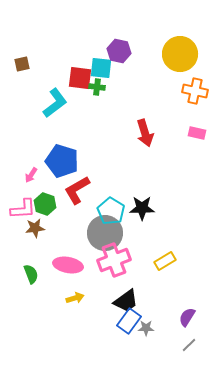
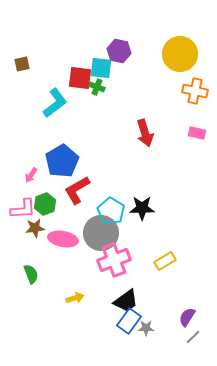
green cross: rotated 14 degrees clockwise
blue pentagon: rotated 24 degrees clockwise
green hexagon: rotated 20 degrees clockwise
gray circle: moved 4 px left
pink ellipse: moved 5 px left, 26 px up
gray line: moved 4 px right, 8 px up
